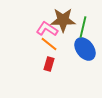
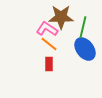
brown star: moved 2 px left, 3 px up
red rectangle: rotated 16 degrees counterclockwise
